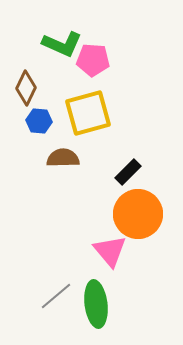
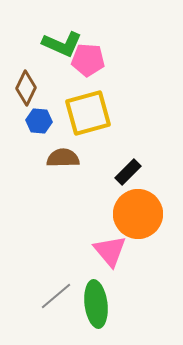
pink pentagon: moved 5 px left
